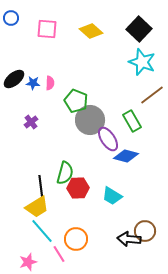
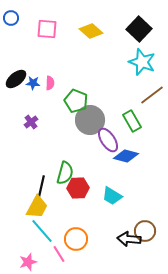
black ellipse: moved 2 px right
purple ellipse: moved 1 px down
black line: rotated 20 degrees clockwise
yellow trapezoid: rotated 30 degrees counterclockwise
